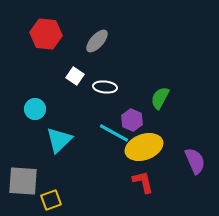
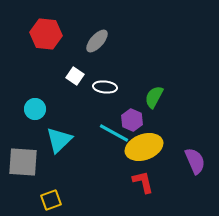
green semicircle: moved 6 px left, 1 px up
gray square: moved 19 px up
